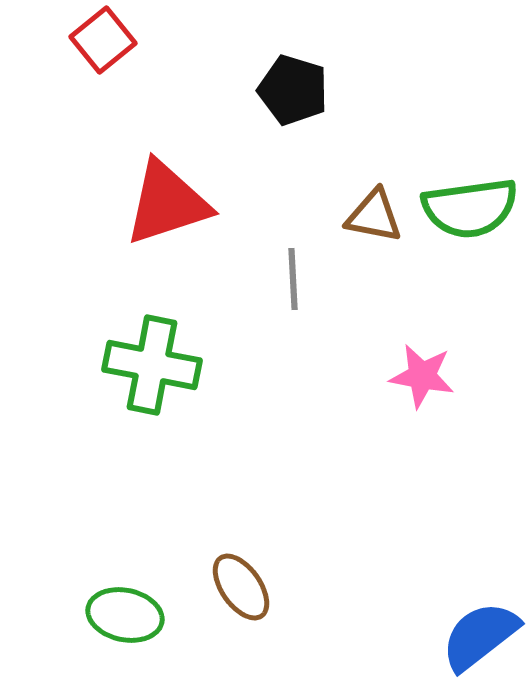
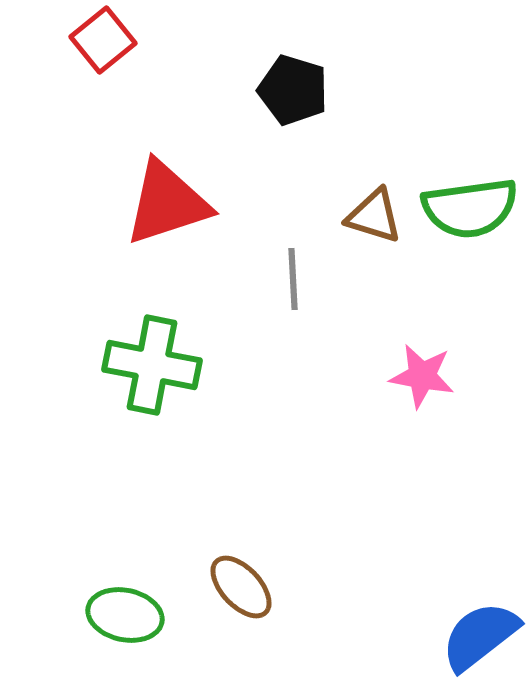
brown triangle: rotated 6 degrees clockwise
brown ellipse: rotated 8 degrees counterclockwise
